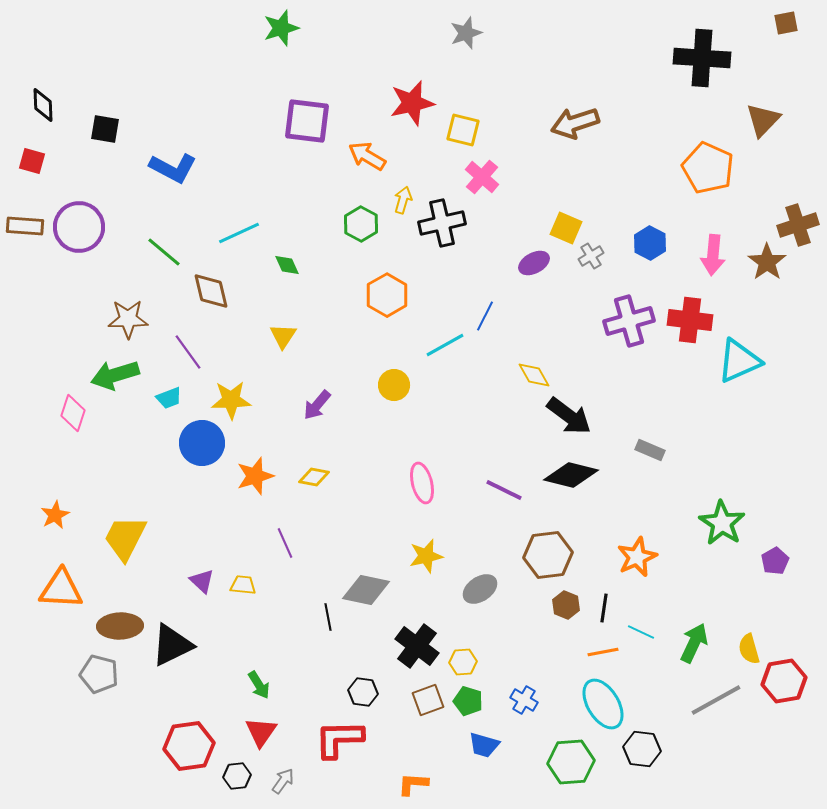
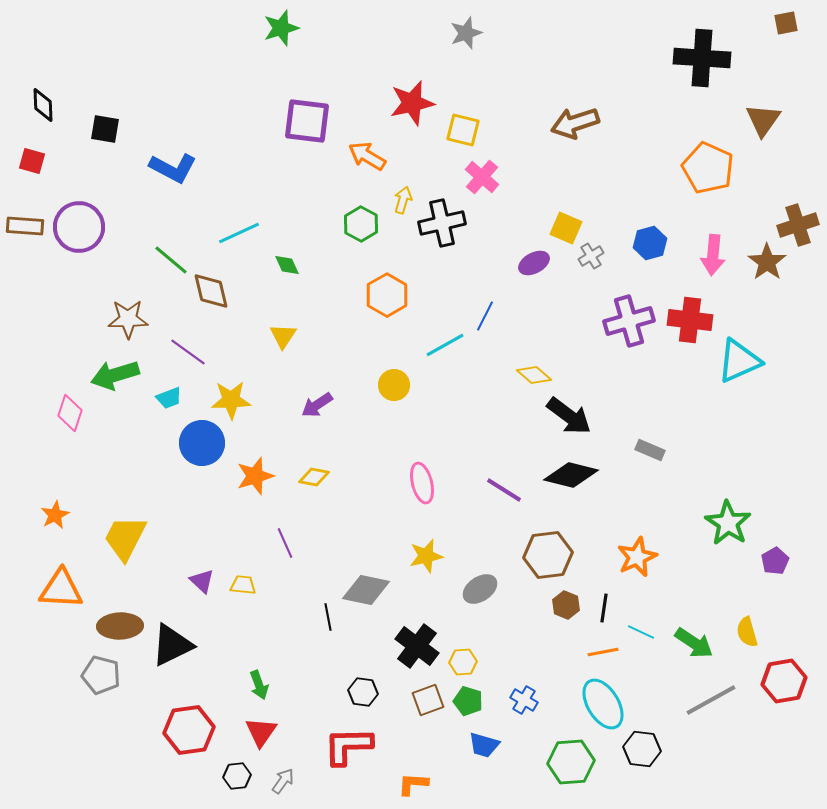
brown triangle at (763, 120): rotated 9 degrees counterclockwise
blue hexagon at (650, 243): rotated 16 degrees clockwise
green line at (164, 252): moved 7 px right, 8 px down
purple line at (188, 352): rotated 18 degrees counterclockwise
yellow diamond at (534, 375): rotated 20 degrees counterclockwise
purple arrow at (317, 405): rotated 16 degrees clockwise
pink diamond at (73, 413): moved 3 px left
purple line at (504, 490): rotated 6 degrees clockwise
green star at (722, 523): moved 6 px right
green arrow at (694, 643): rotated 99 degrees clockwise
yellow semicircle at (749, 649): moved 2 px left, 17 px up
gray pentagon at (99, 674): moved 2 px right, 1 px down
green arrow at (259, 685): rotated 12 degrees clockwise
gray line at (716, 700): moved 5 px left
red L-shape at (339, 739): moved 9 px right, 7 px down
red hexagon at (189, 746): moved 16 px up
